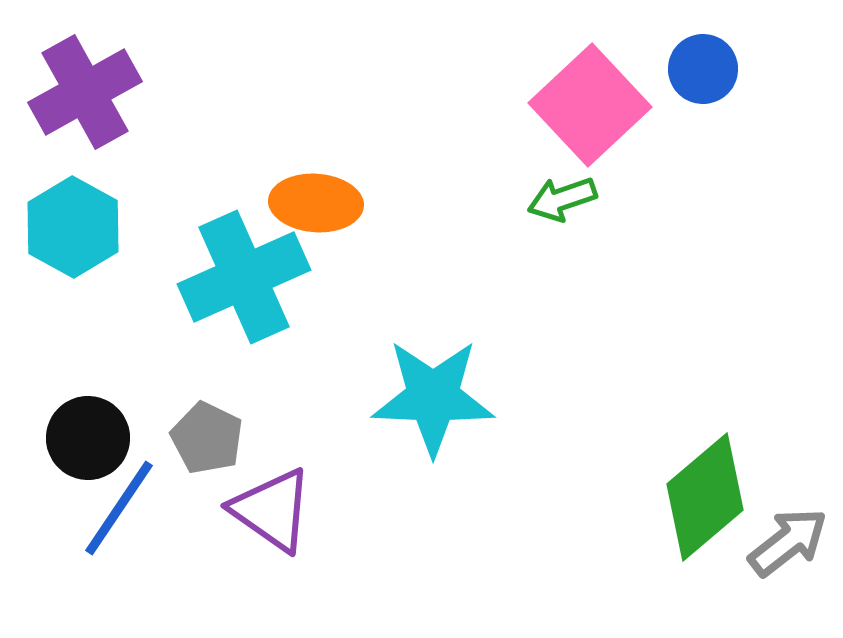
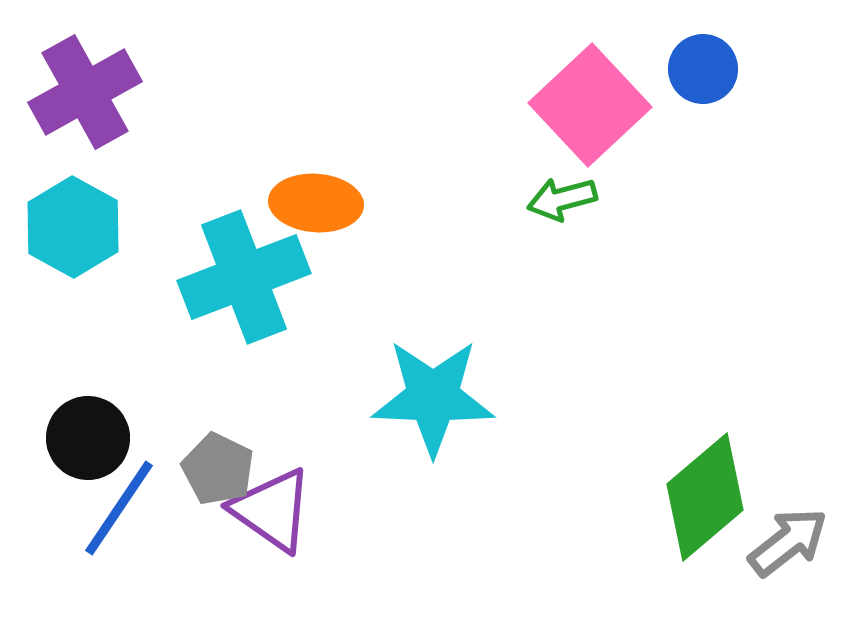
green arrow: rotated 4 degrees clockwise
cyan cross: rotated 3 degrees clockwise
gray pentagon: moved 11 px right, 31 px down
